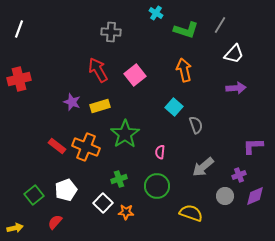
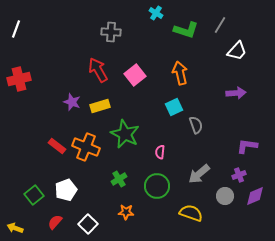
white line: moved 3 px left
white trapezoid: moved 3 px right, 3 px up
orange arrow: moved 4 px left, 3 px down
purple arrow: moved 5 px down
cyan square: rotated 24 degrees clockwise
green star: rotated 12 degrees counterclockwise
purple L-shape: moved 6 px left; rotated 10 degrees clockwise
gray arrow: moved 4 px left, 7 px down
green cross: rotated 14 degrees counterclockwise
white square: moved 15 px left, 21 px down
yellow arrow: rotated 147 degrees counterclockwise
